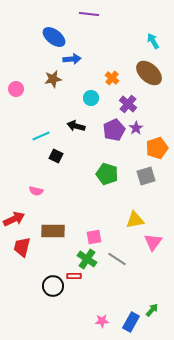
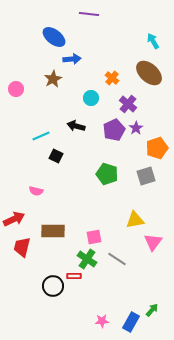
brown star: rotated 18 degrees counterclockwise
